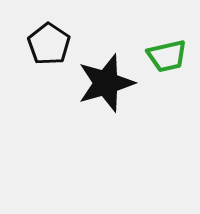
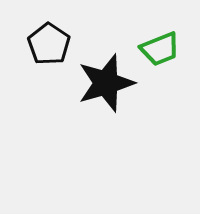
green trapezoid: moved 7 px left, 7 px up; rotated 9 degrees counterclockwise
